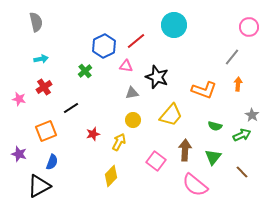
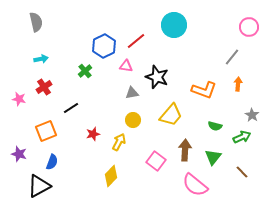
green arrow: moved 2 px down
